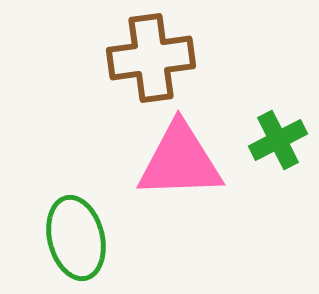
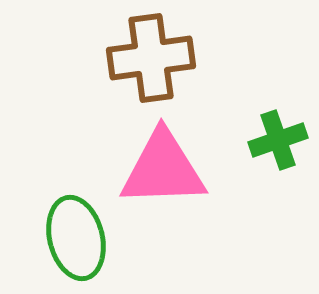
green cross: rotated 8 degrees clockwise
pink triangle: moved 17 px left, 8 px down
